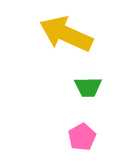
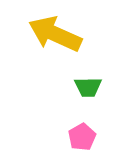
yellow arrow: moved 11 px left
